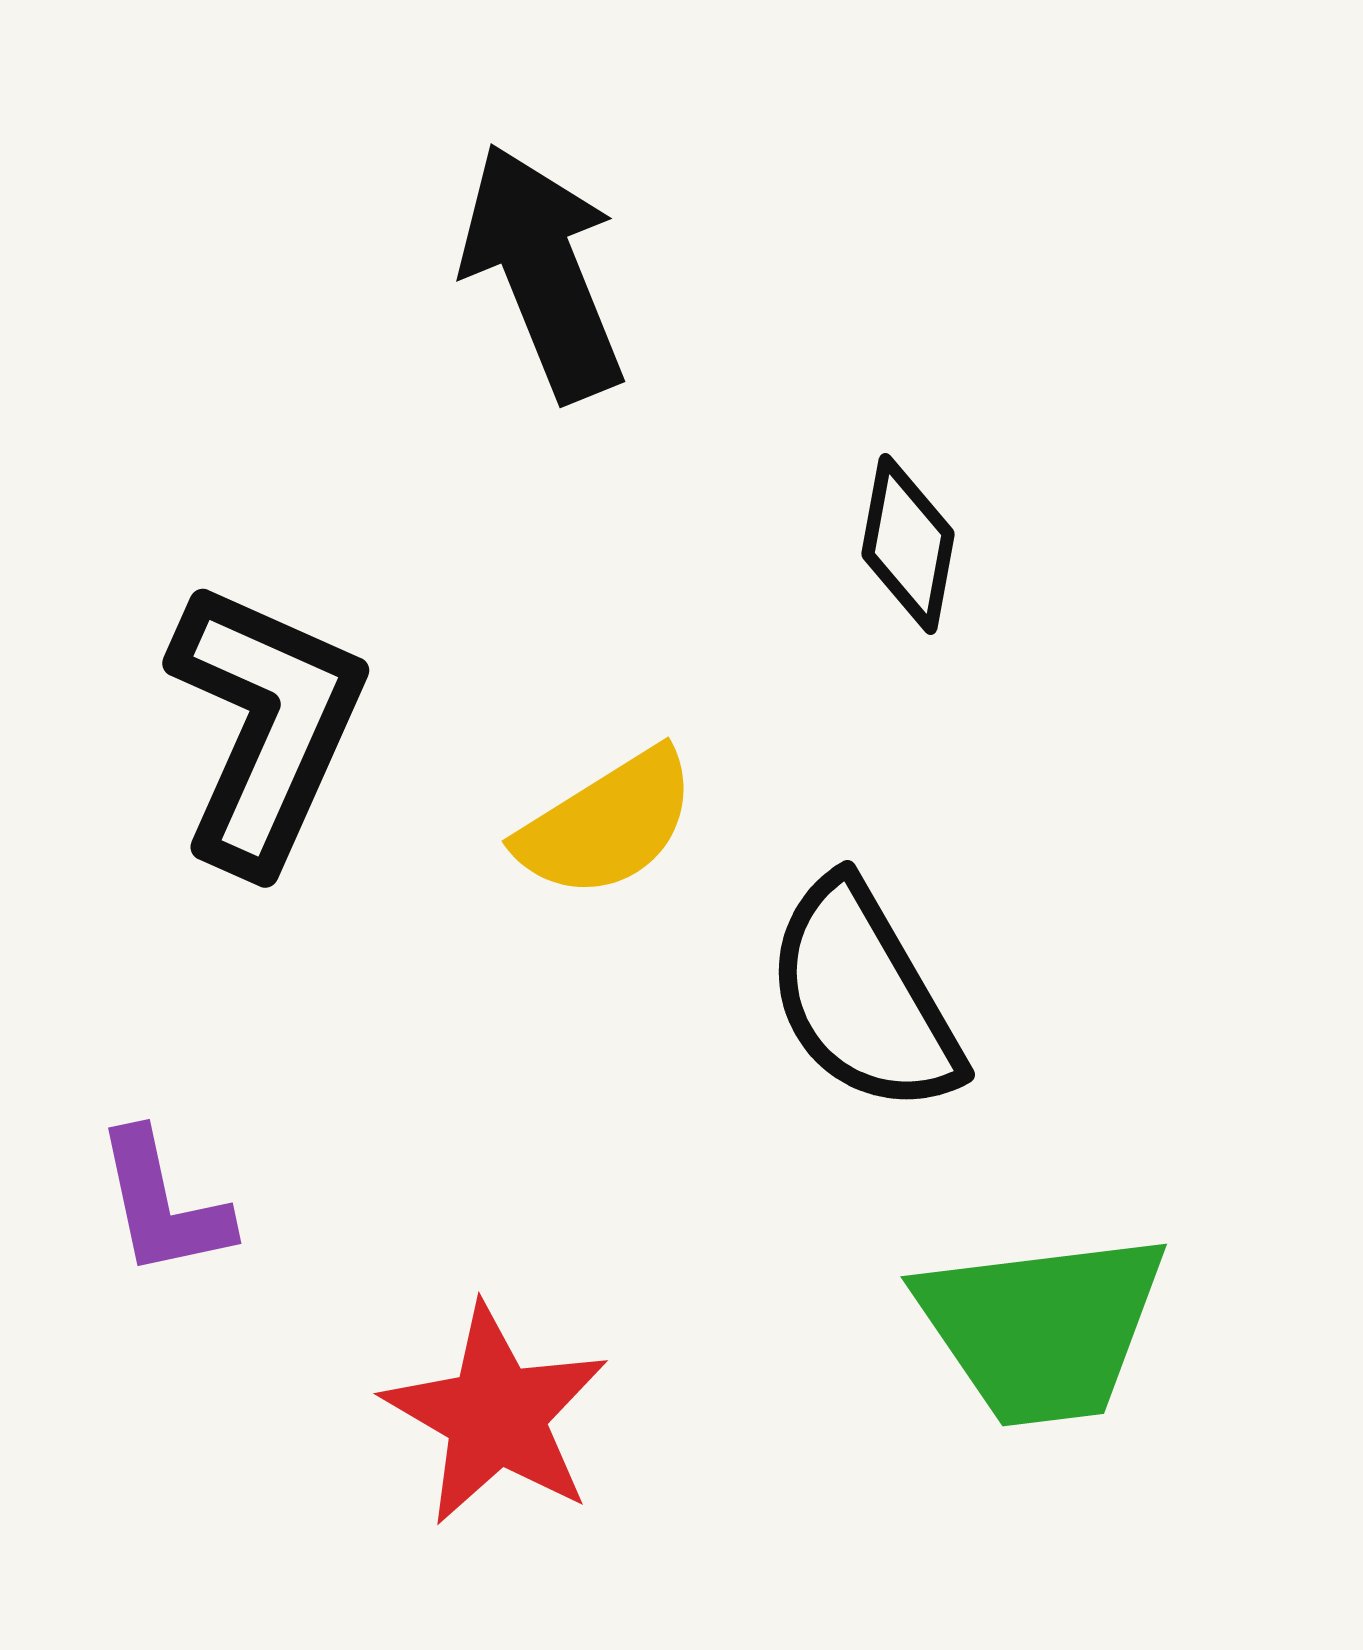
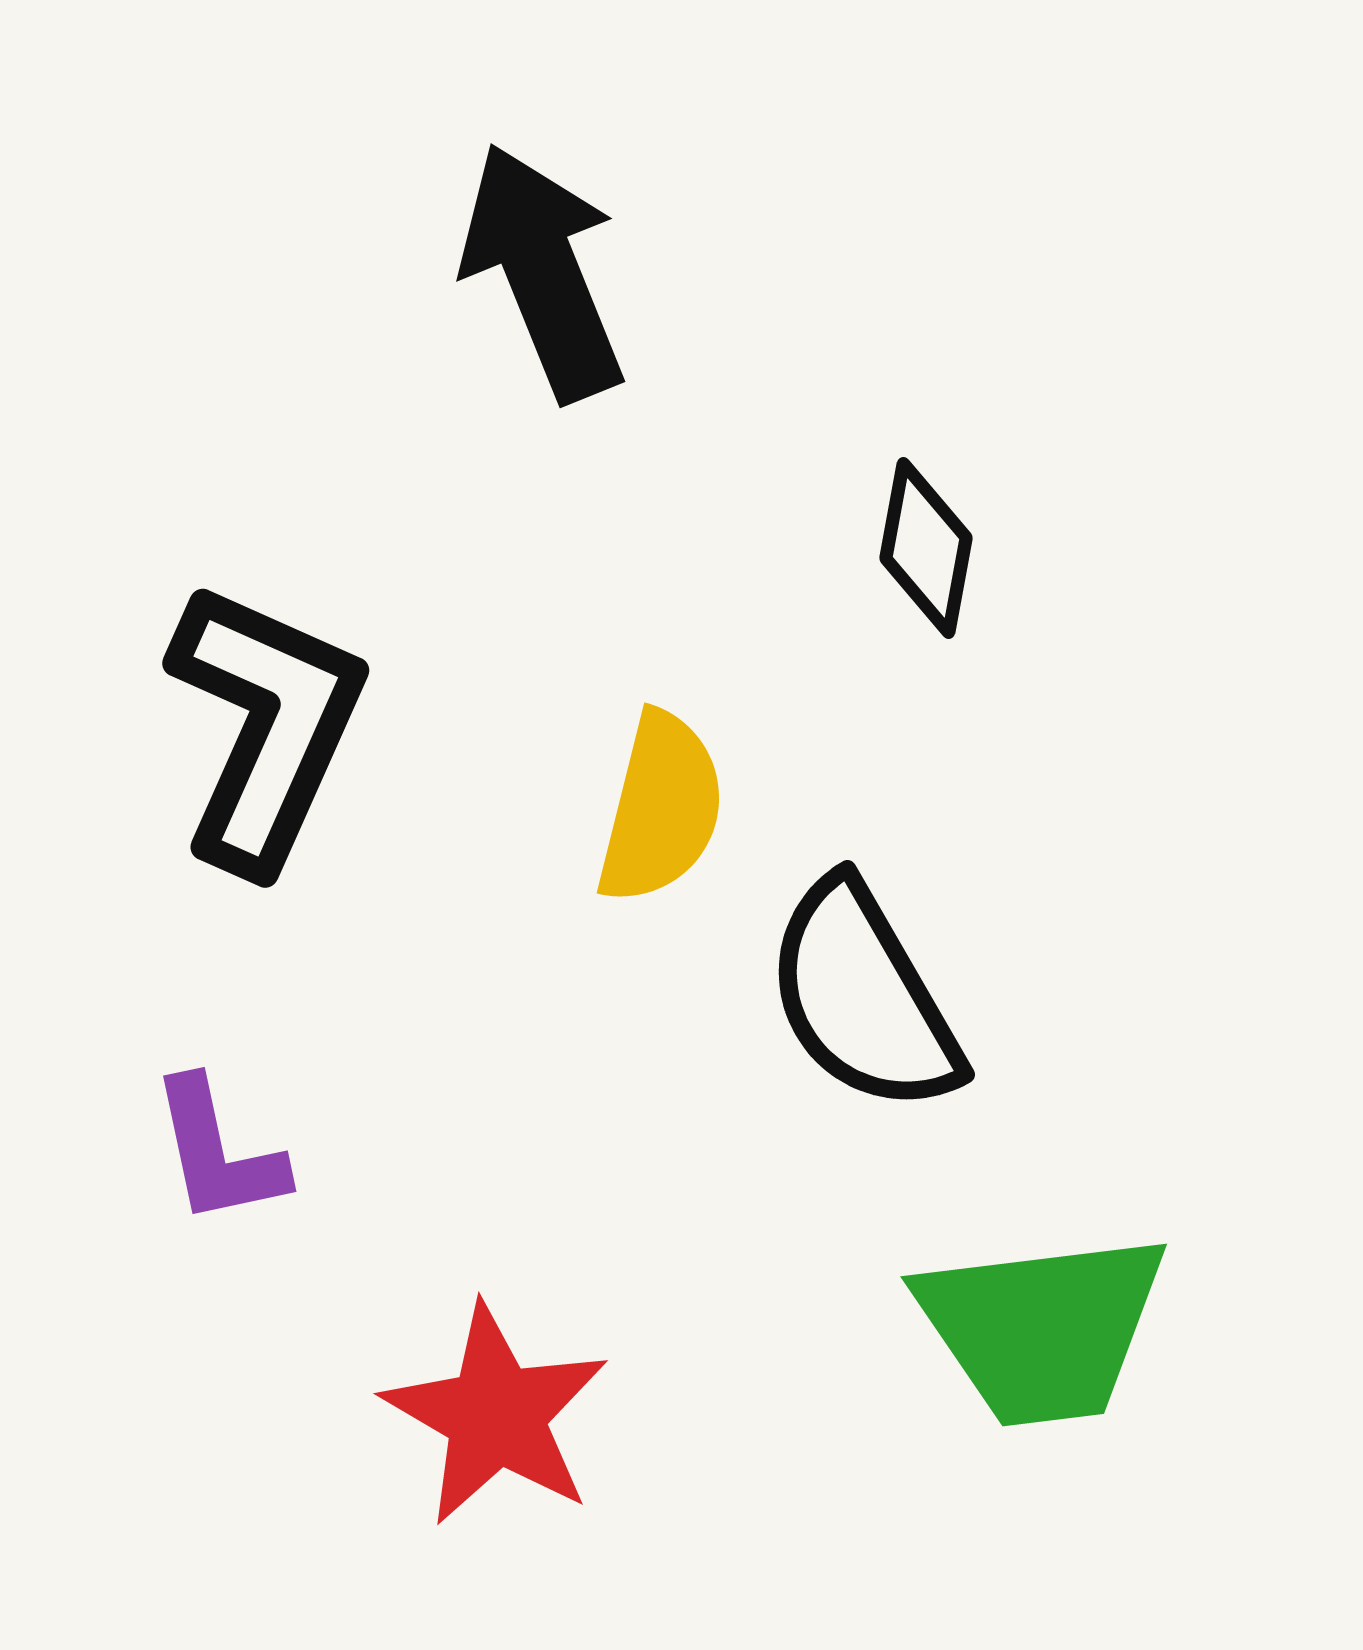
black diamond: moved 18 px right, 4 px down
yellow semicircle: moved 54 px right, 16 px up; rotated 44 degrees counterclockwise
purple L-shape: moved 55 px right, 52 px up
